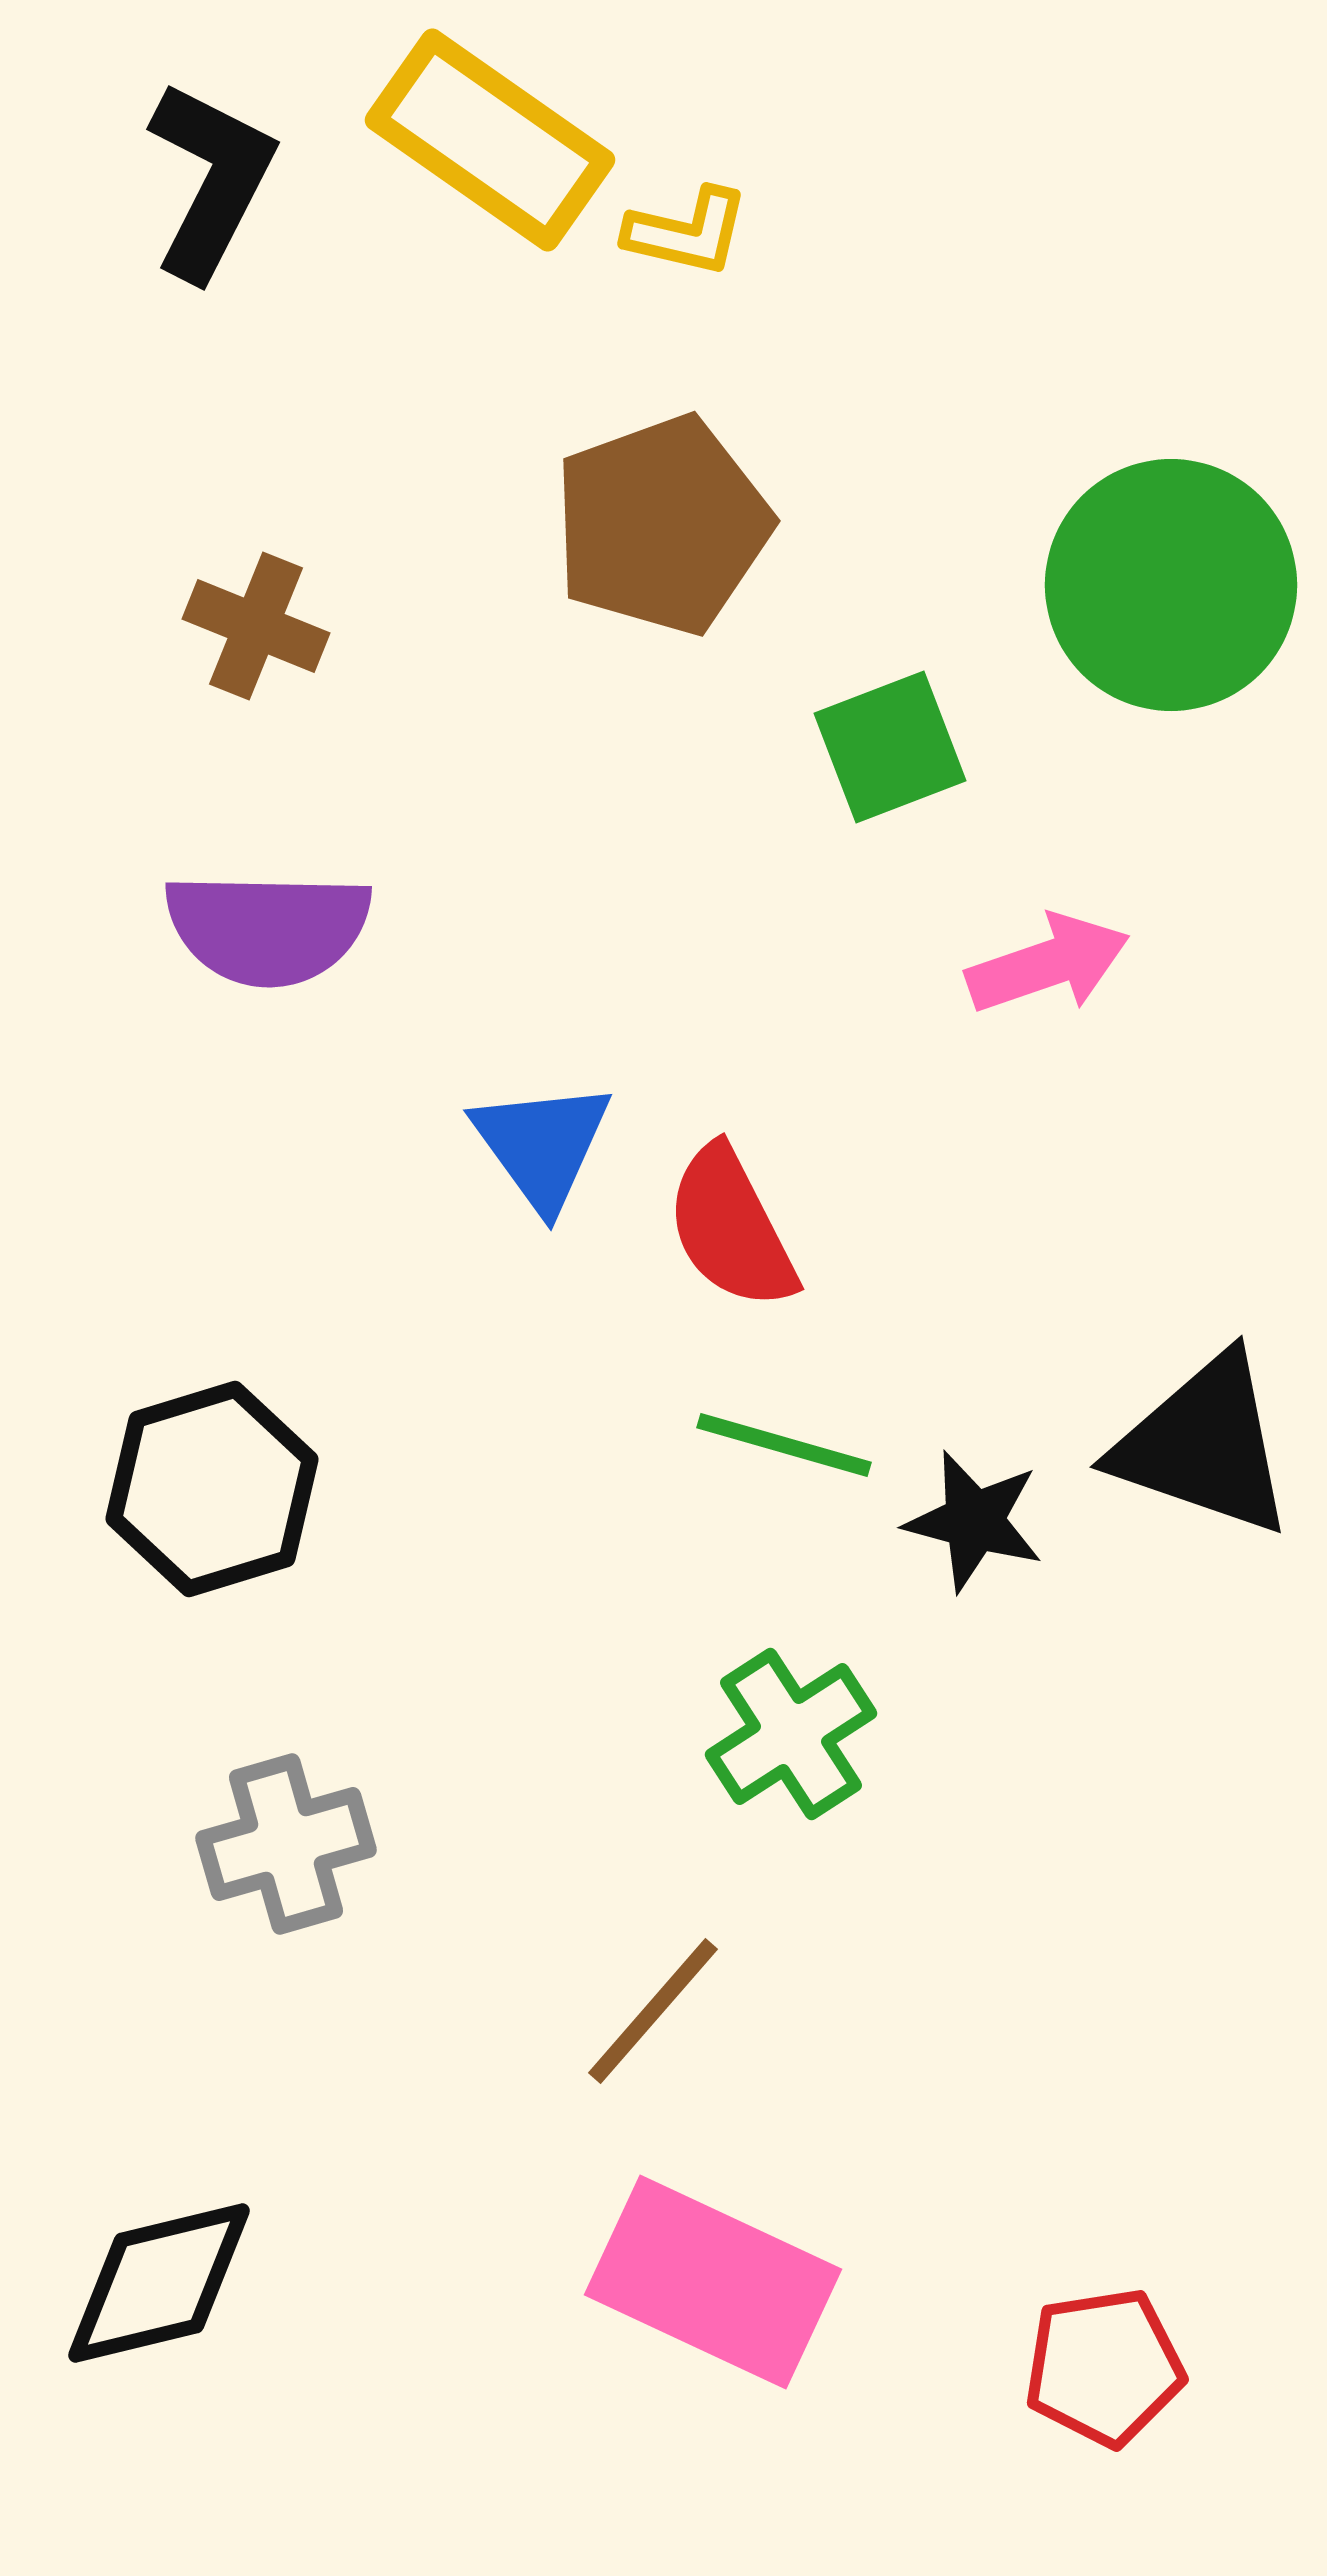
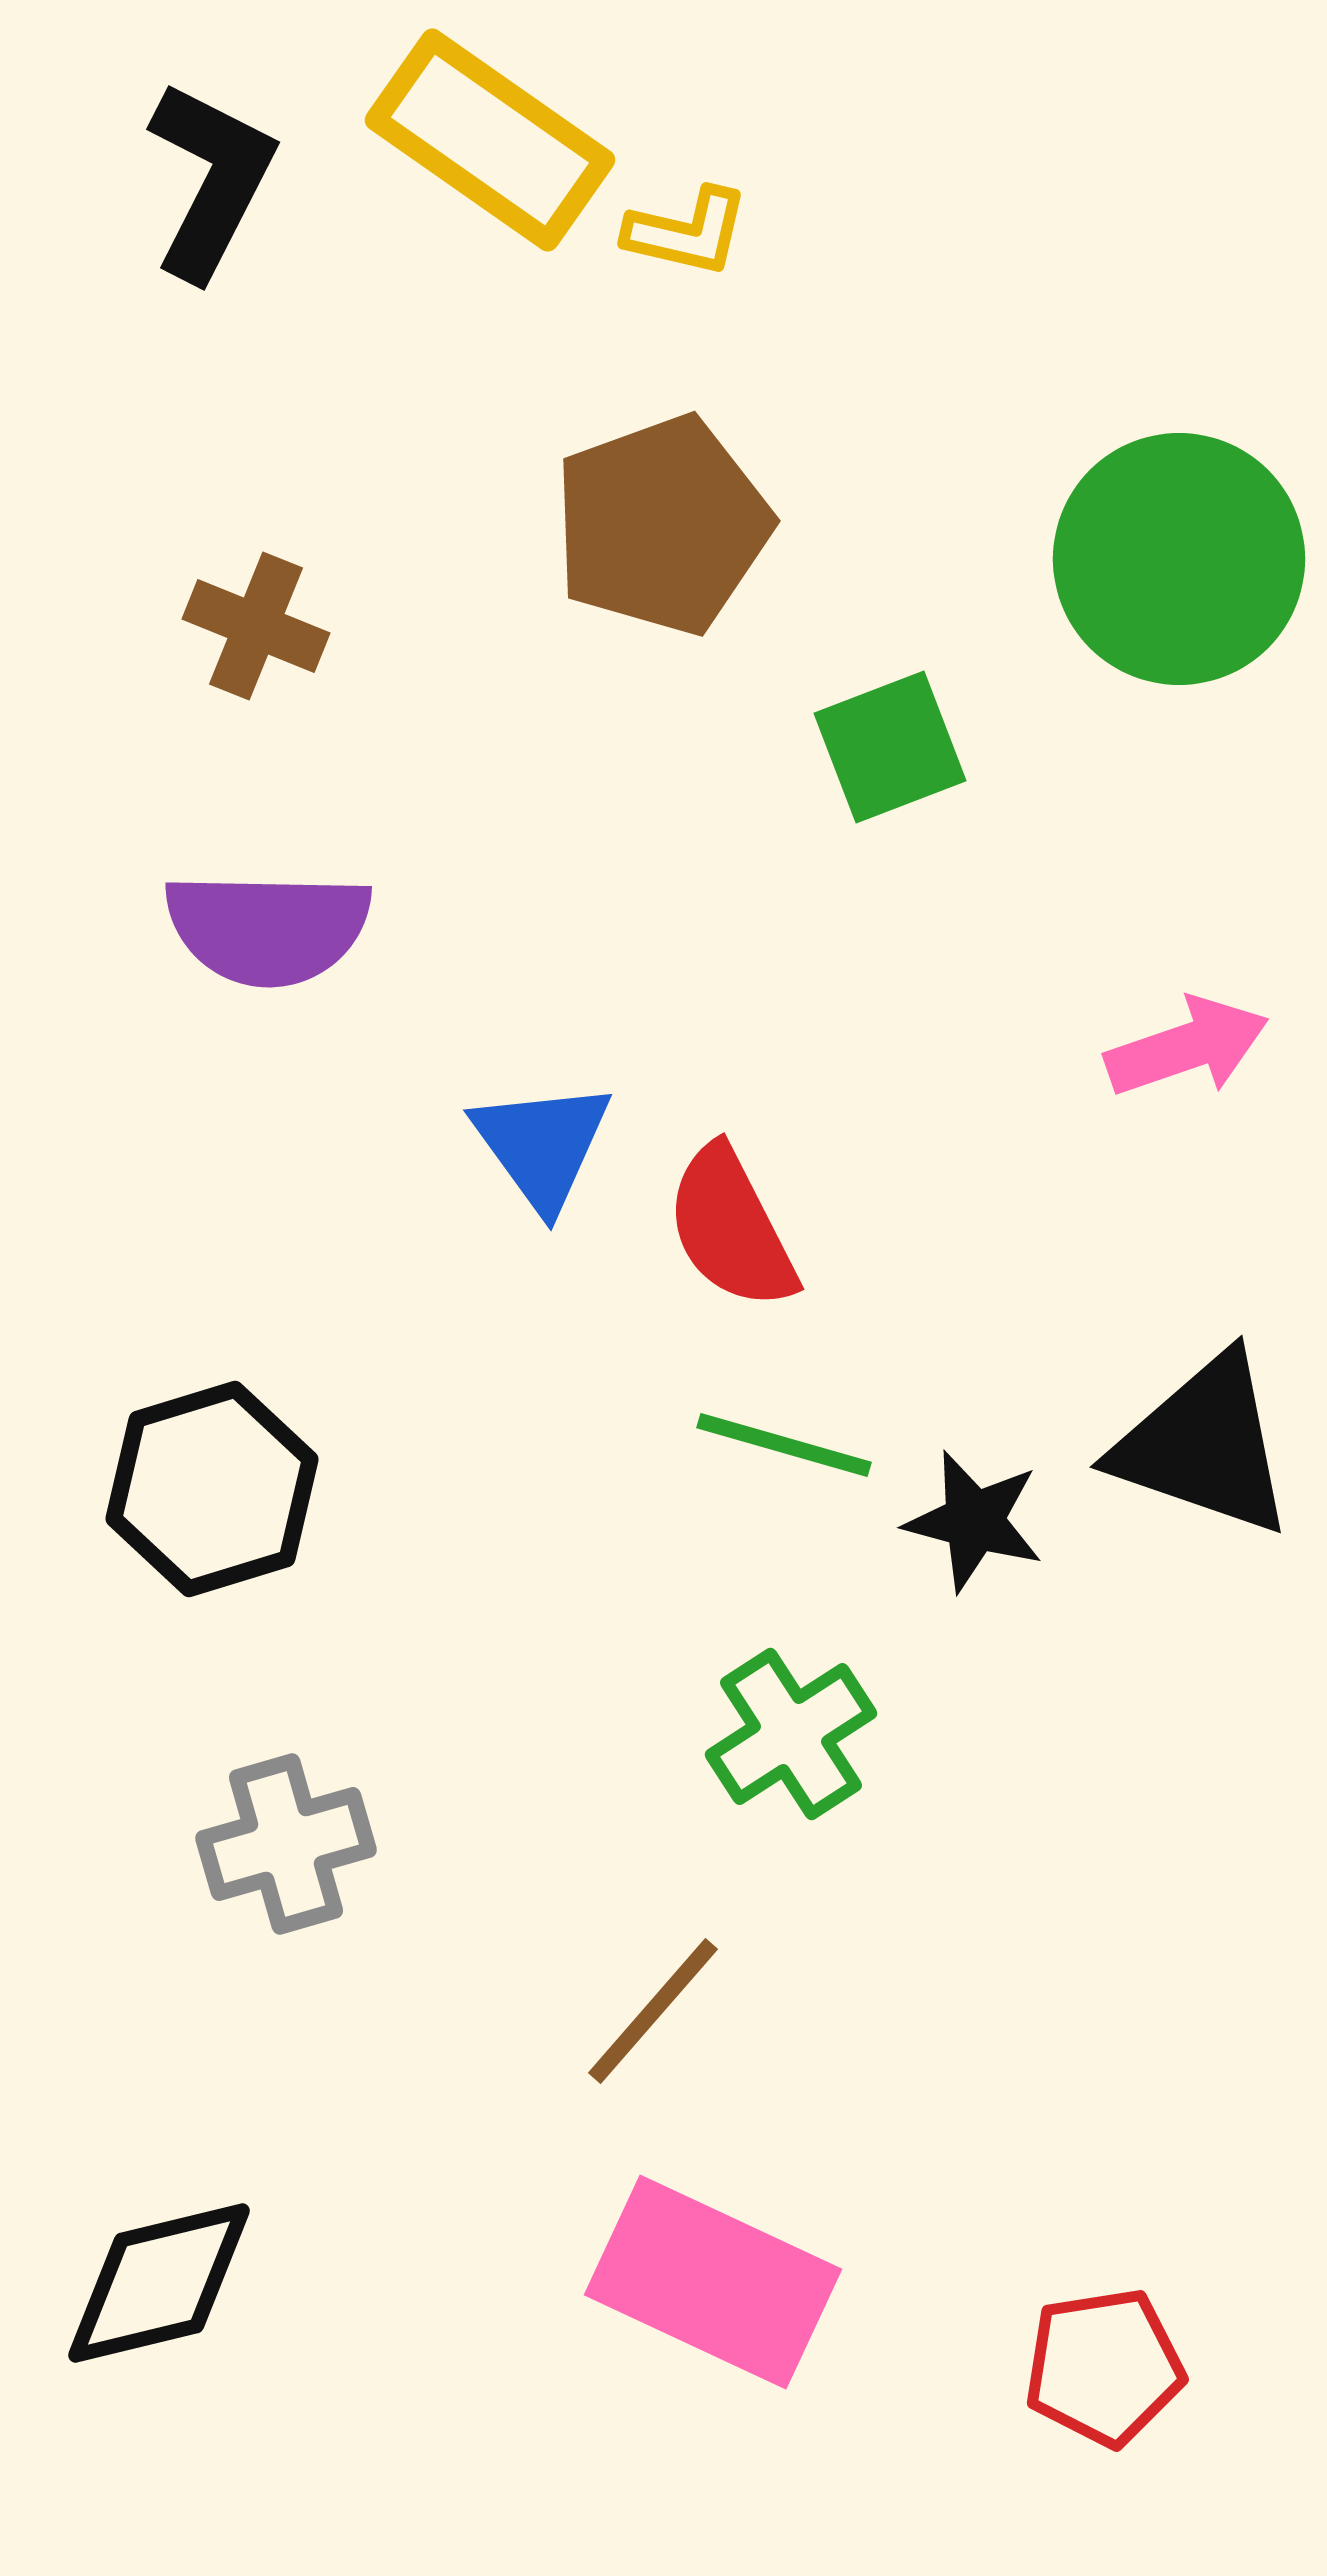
green circle: moved 8 px right, 26 px up
pink arrow: moved 139 px right, 83 px down
